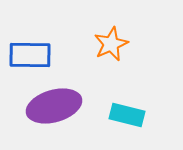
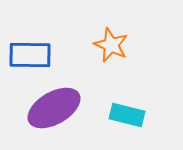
orange star: moved 1 px down; rotated 24 degrees counterclockwise
purple ellipse: moved 2 px down; rotated 14 degrees counterclockwise
